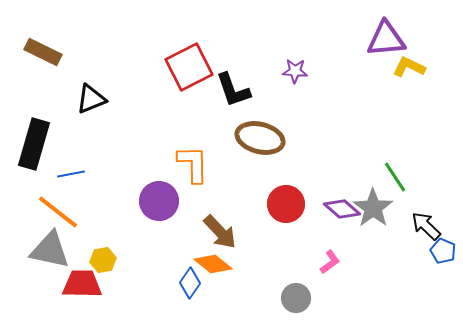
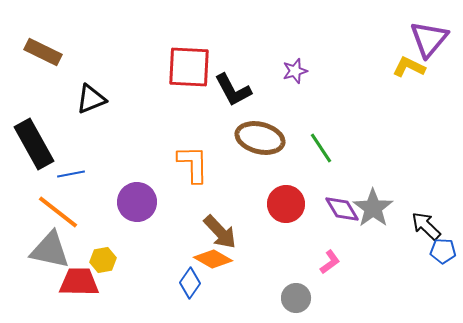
purple triangle: moved 43 px right; rotated 45 degrees counterclockwise
red square: rotated 30 degrees clockwise
purple star: rotated 20 degrees counterclockwise
black L-shape: rotated 9 degrees counterclockwise
black rectangle: rotated 45 degrees counterclockwise
green line: moved 74 px left, 29 px up
purple circle: moved 22 px left, 1 px down
purple diamond: rotated 18 degrees clockwise
blue pentagon: rotated 20 degrees counterclockwise
orange diamond: moved 5 px up; rotated 9 degrees counterclockwise
red trapezoid: moved 3 px left, 2 px up
